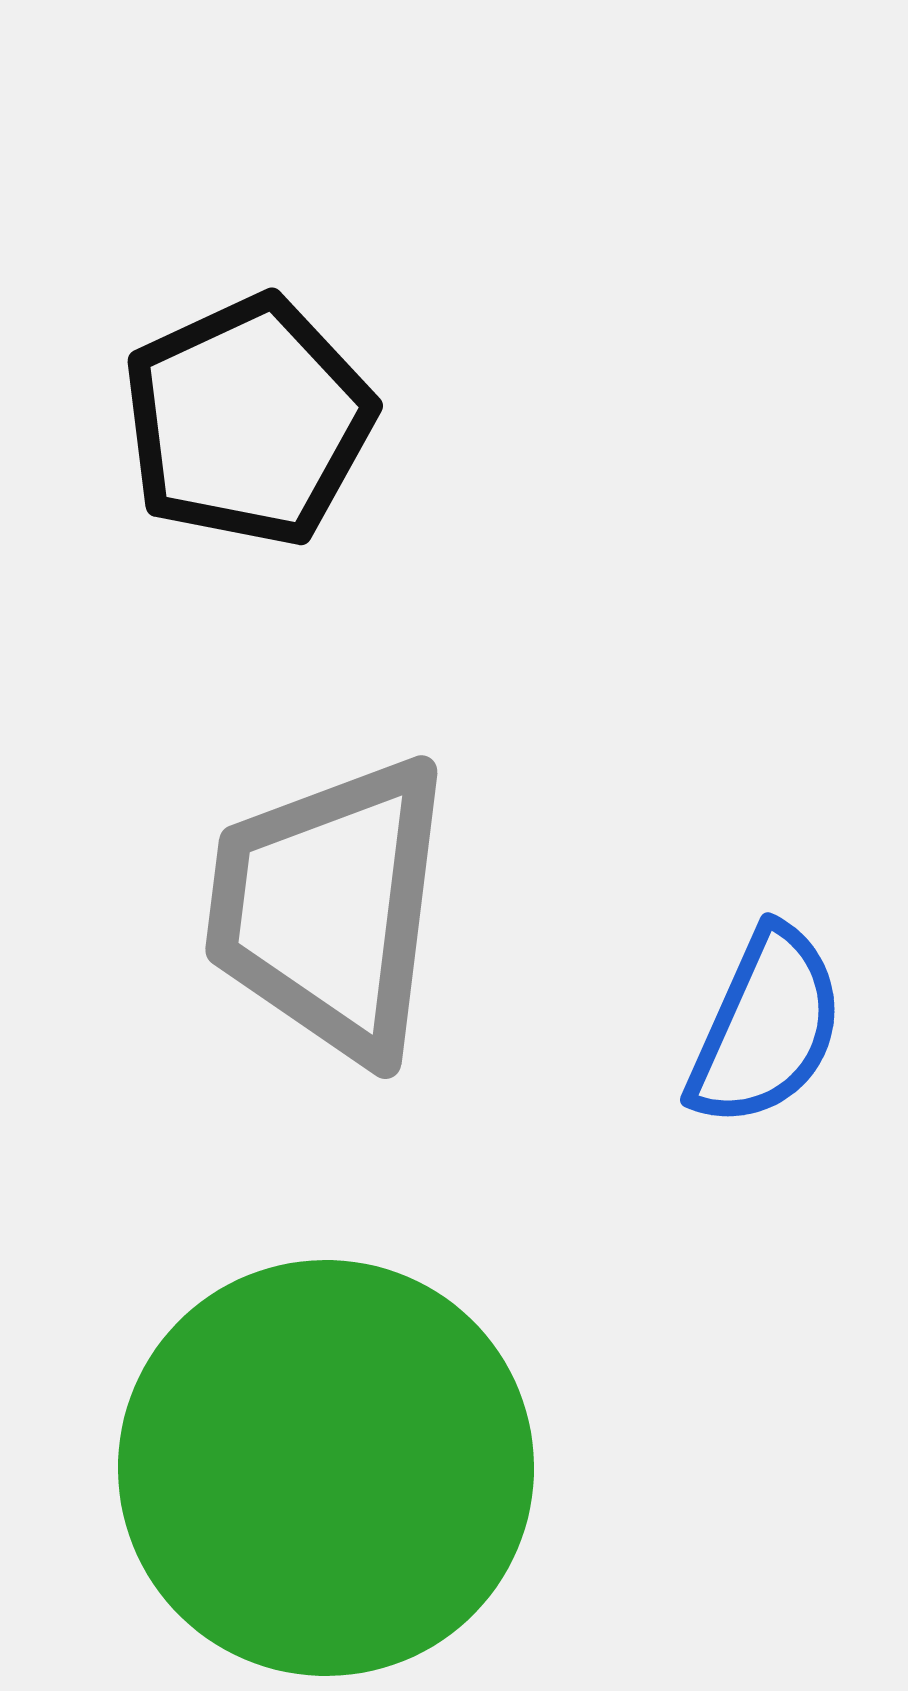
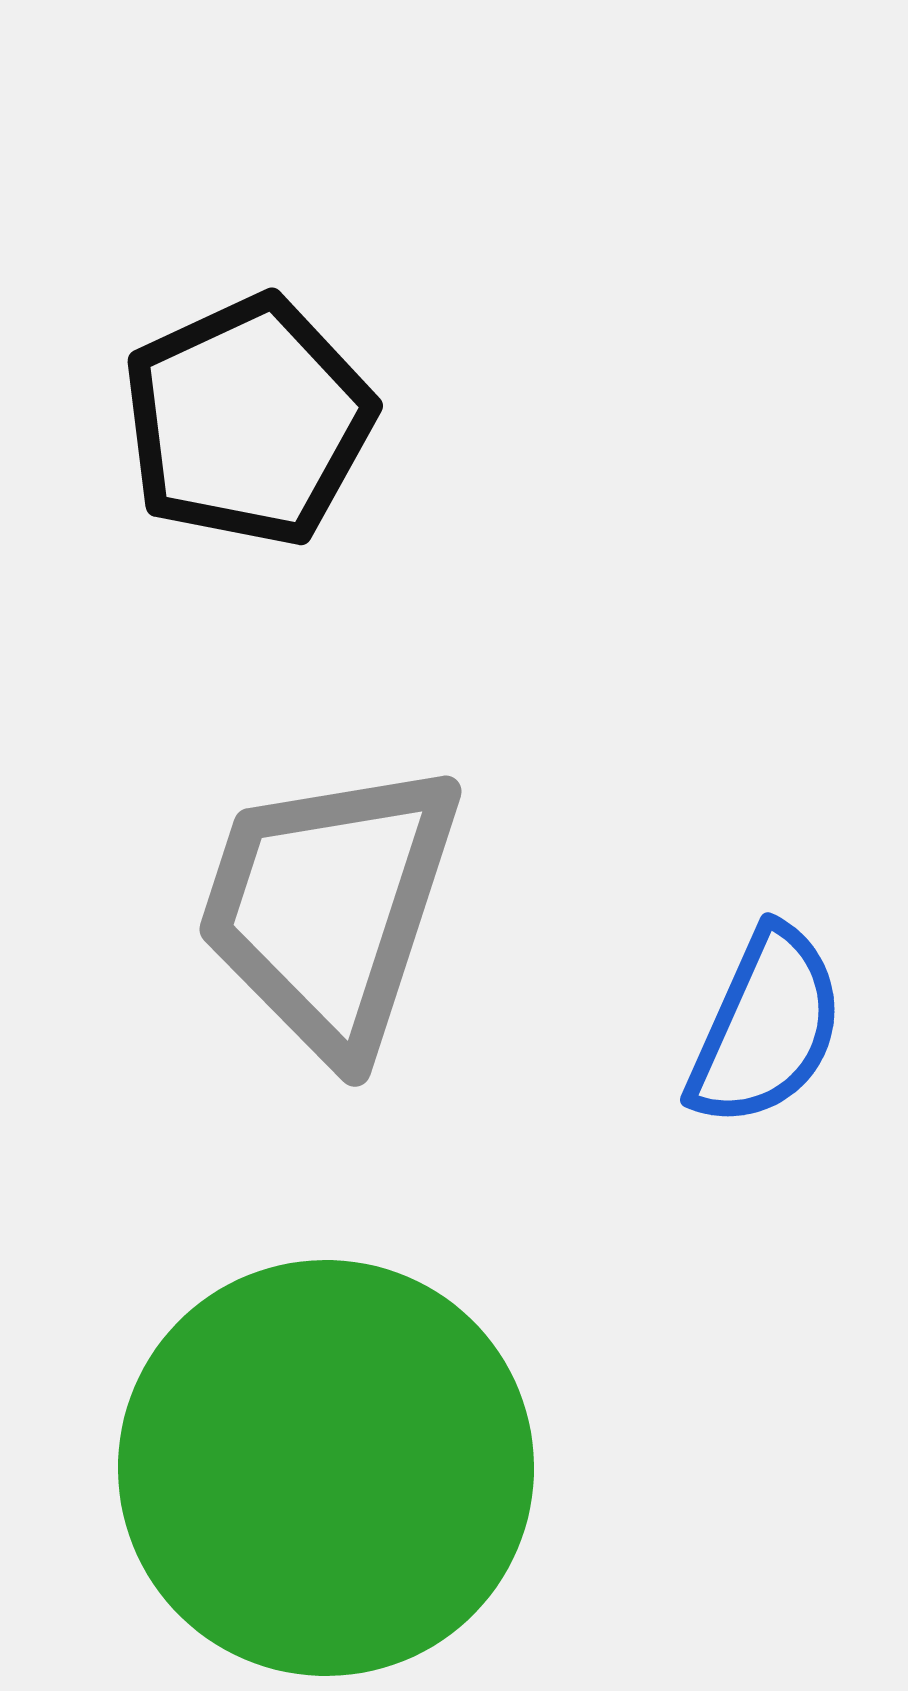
gray trapezoid: rotated 11 degrees clockwise
